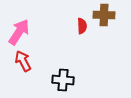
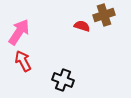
brown cross: rotated 20 degrees counterclockwise
red semicircle: rotated 70 degrees counterclockwise
black cross: rotated 15 degrees clockwise
